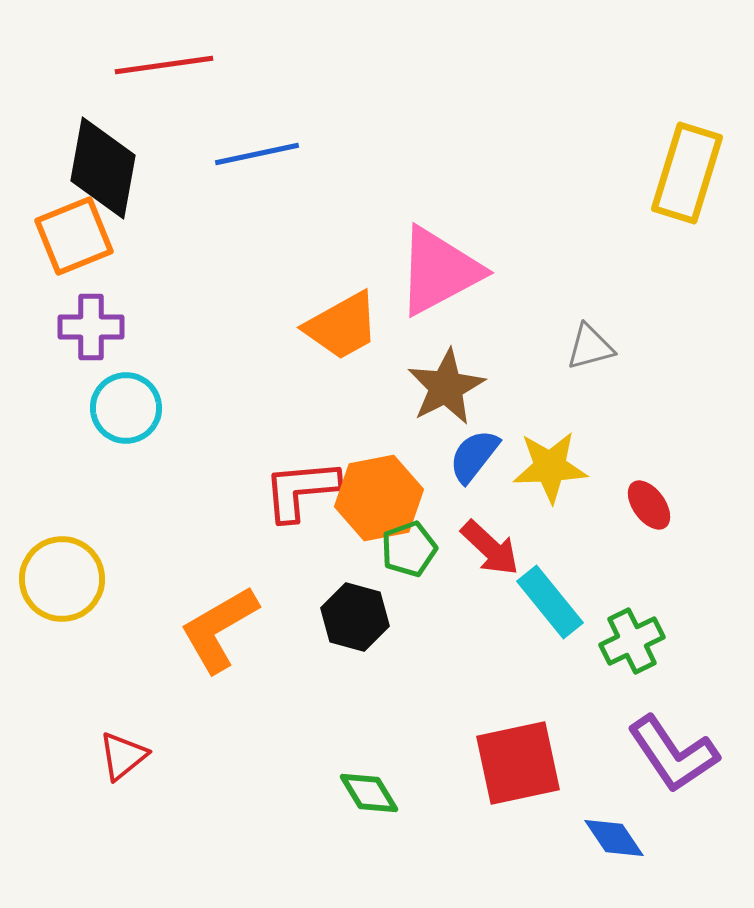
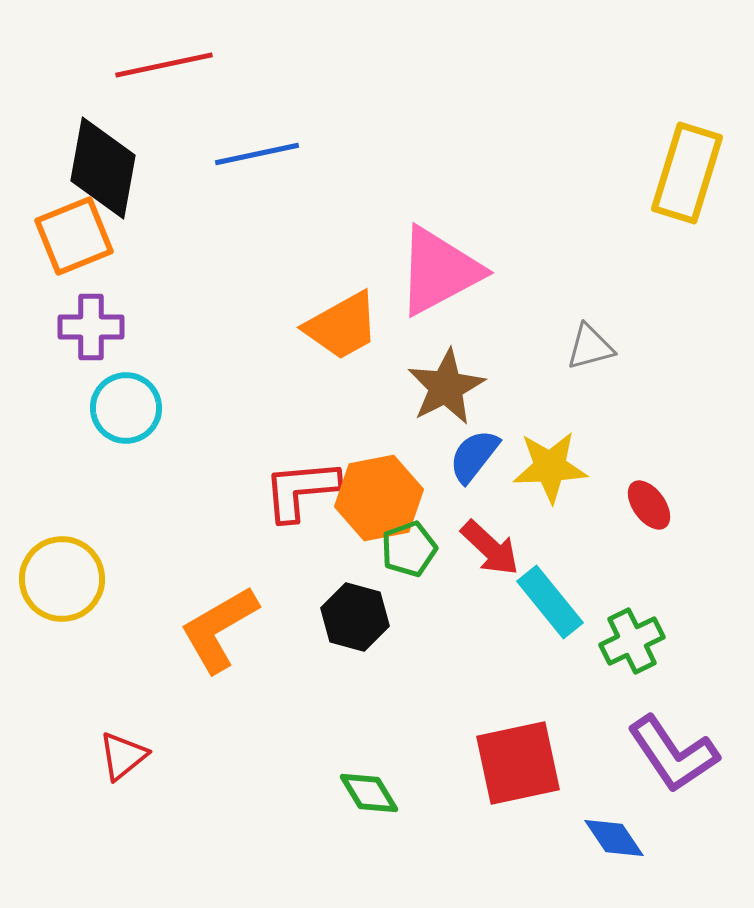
red line: rotated 4 degrees counterclockwise
